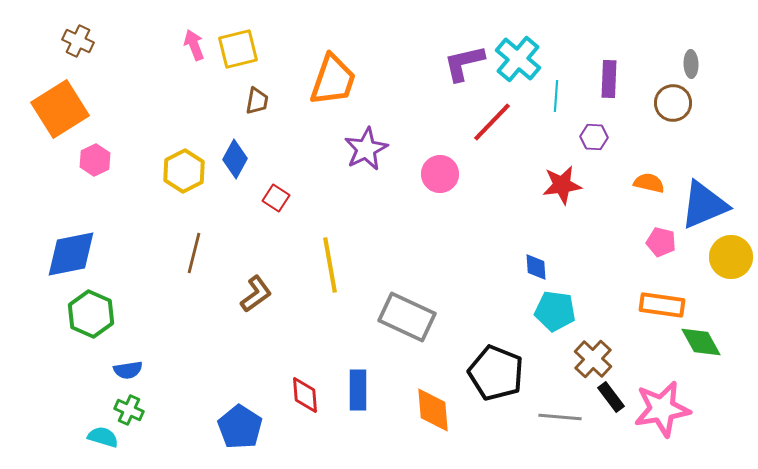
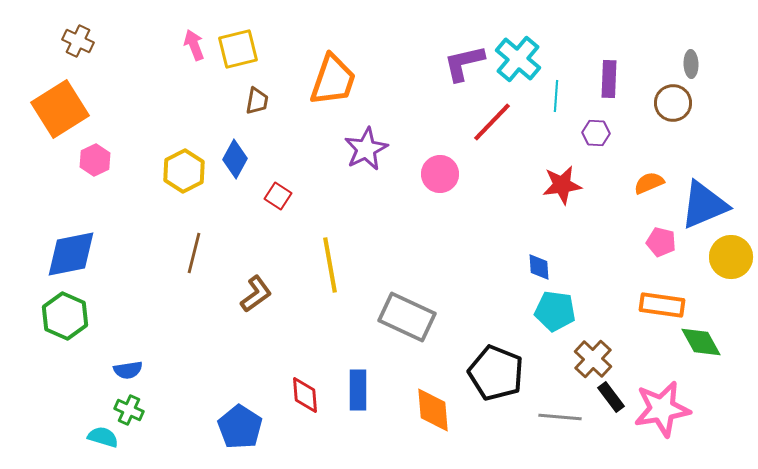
purple hexagon at (594, 137): moved 2 px right, 4 px up
orange semicircle at (649, 183): rotated 36 degrees counterclockwise
red square at (276, 198): moved 2 px right, 2 px up
blue diamond at (536, 267): moved 3 px right
green hexagon at (91, 314): moved 26 px left, 2 px down
